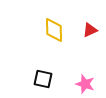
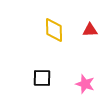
red triangle: rotated 21 degrees clockwise
black square: moved 1 px left, 1 px up; rotated 12 degrees counterclockwise
